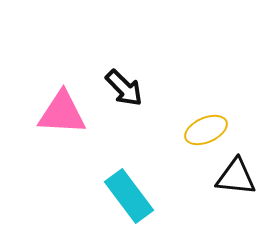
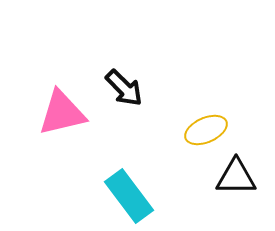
pink triangle: rotated 16 degrees counterclockwise
black triangle: rotated 6 degrees counterclockwise
